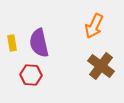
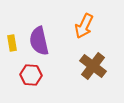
orange arrow: moved 10 px left
purple semicircle: moved 2 px up
brown cross: moved 8 px left
